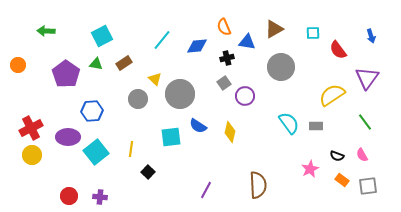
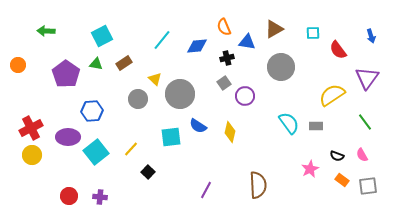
yellow line at (131, 149): rotated 35 degrees clockwise
